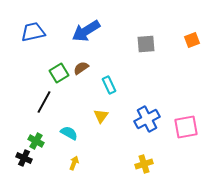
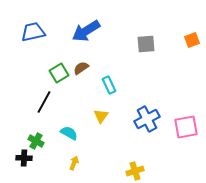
black cross: rotated 21 degrees counterclockwise
yellow cross: moved 9 px left, 7 px down
